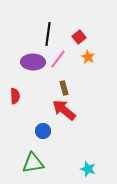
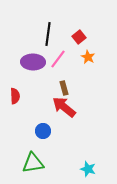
red arrow: moved 3 px up
